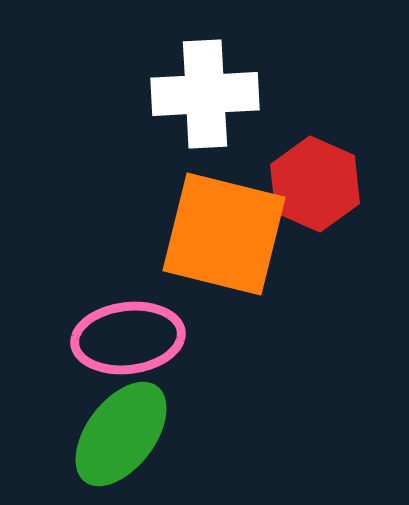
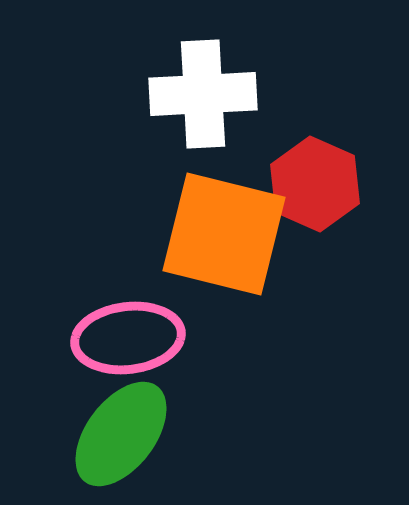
white cross: moved 2 px left
